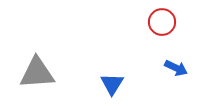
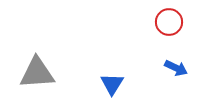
red circle: moved 7 px right
